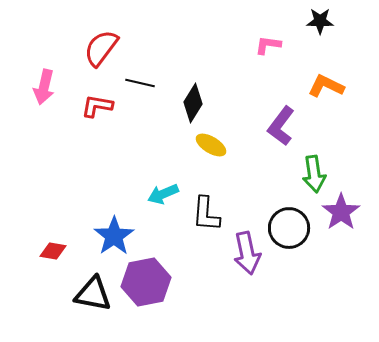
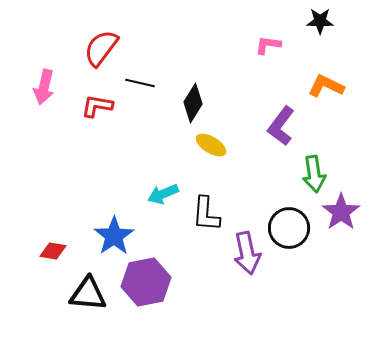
black triangle: moved 5 px left; rotated 6 degrees counterclockwise
